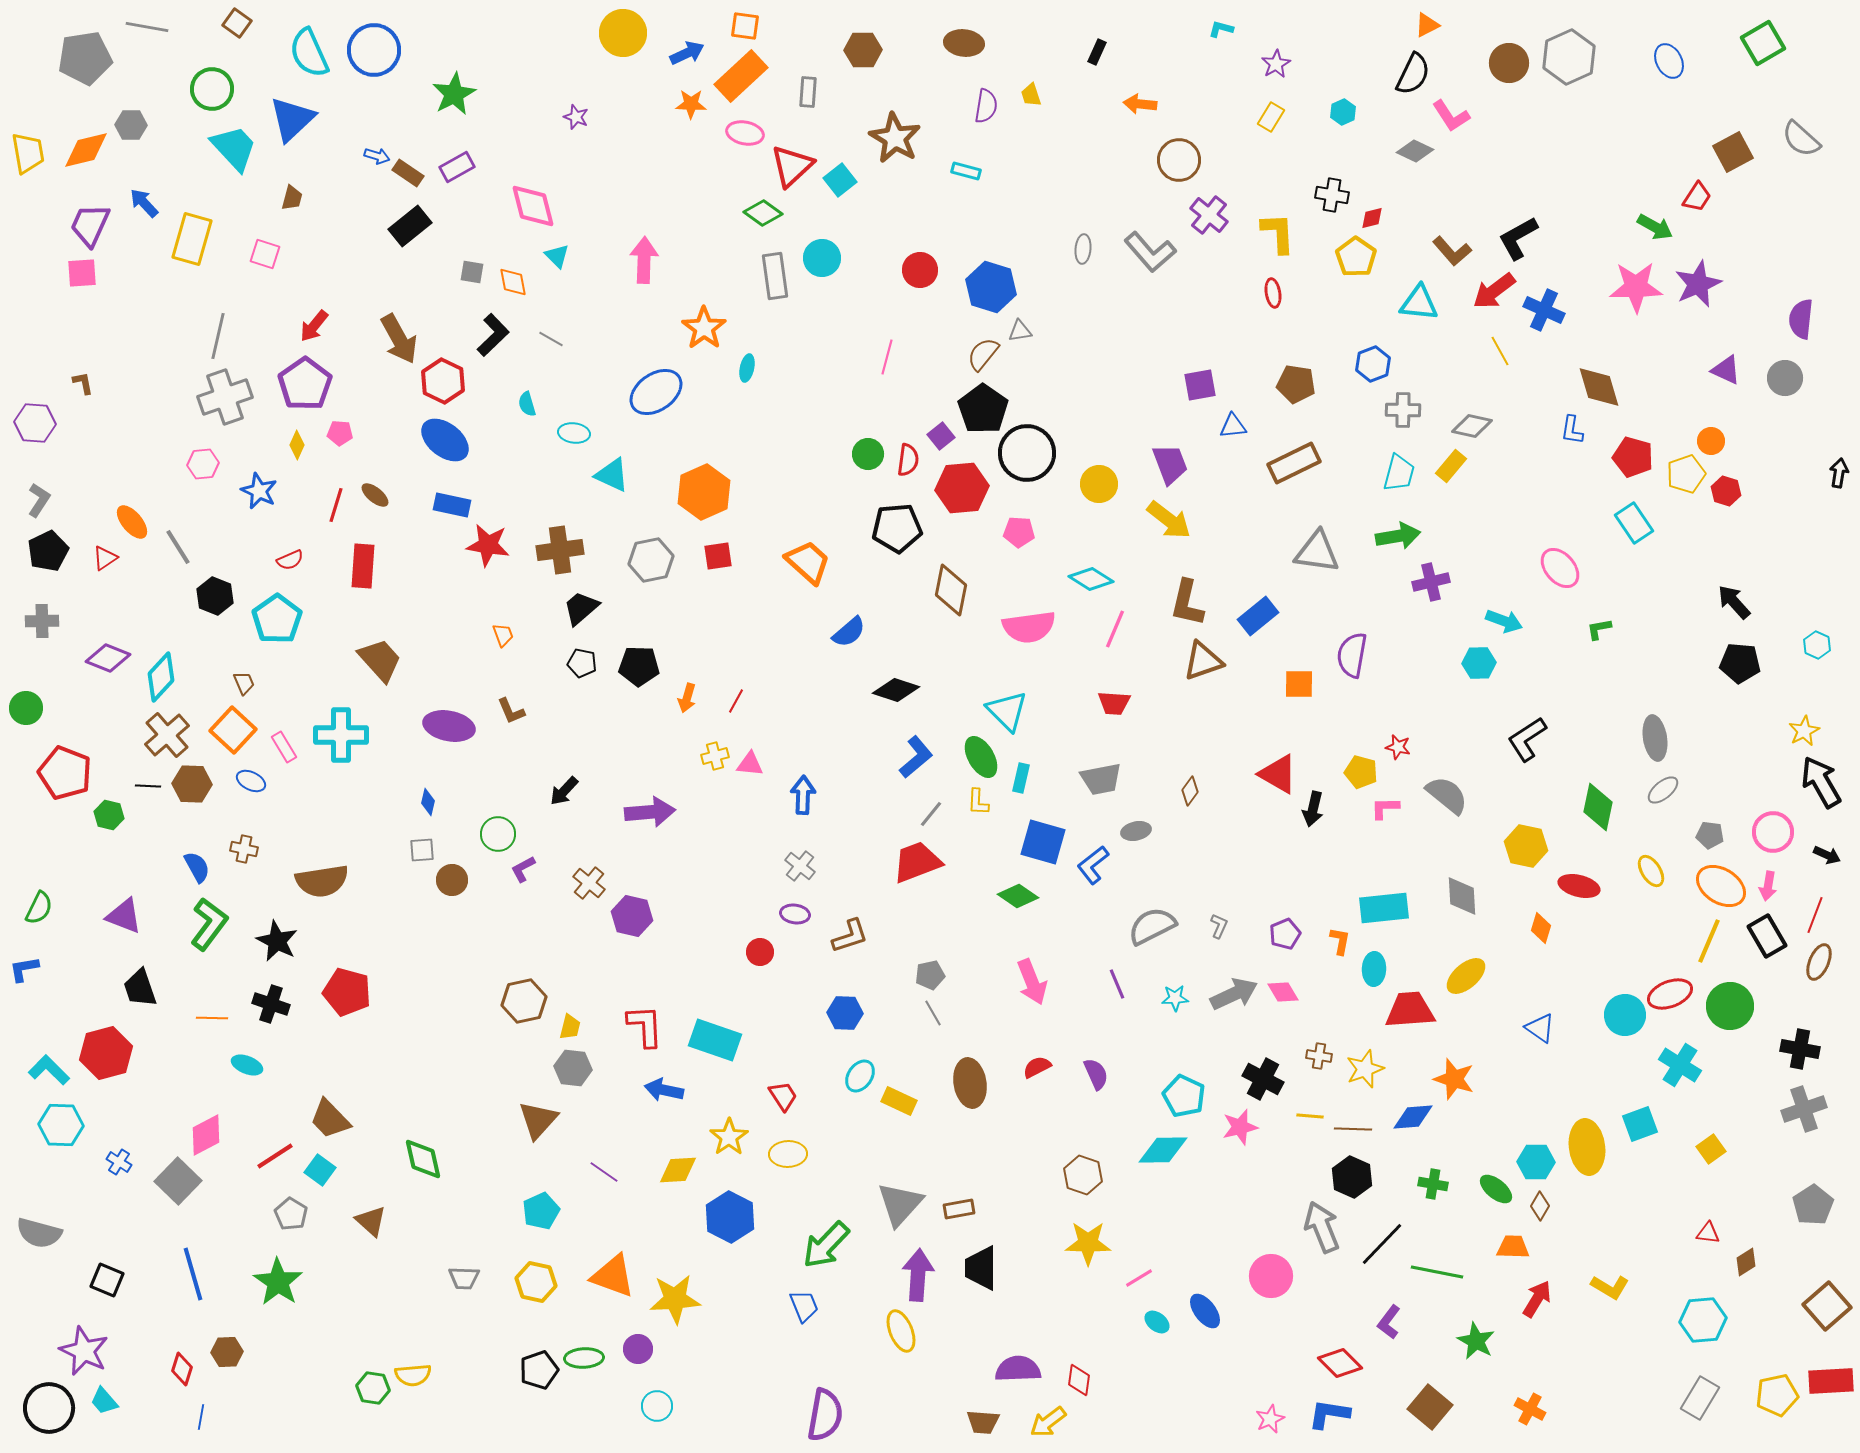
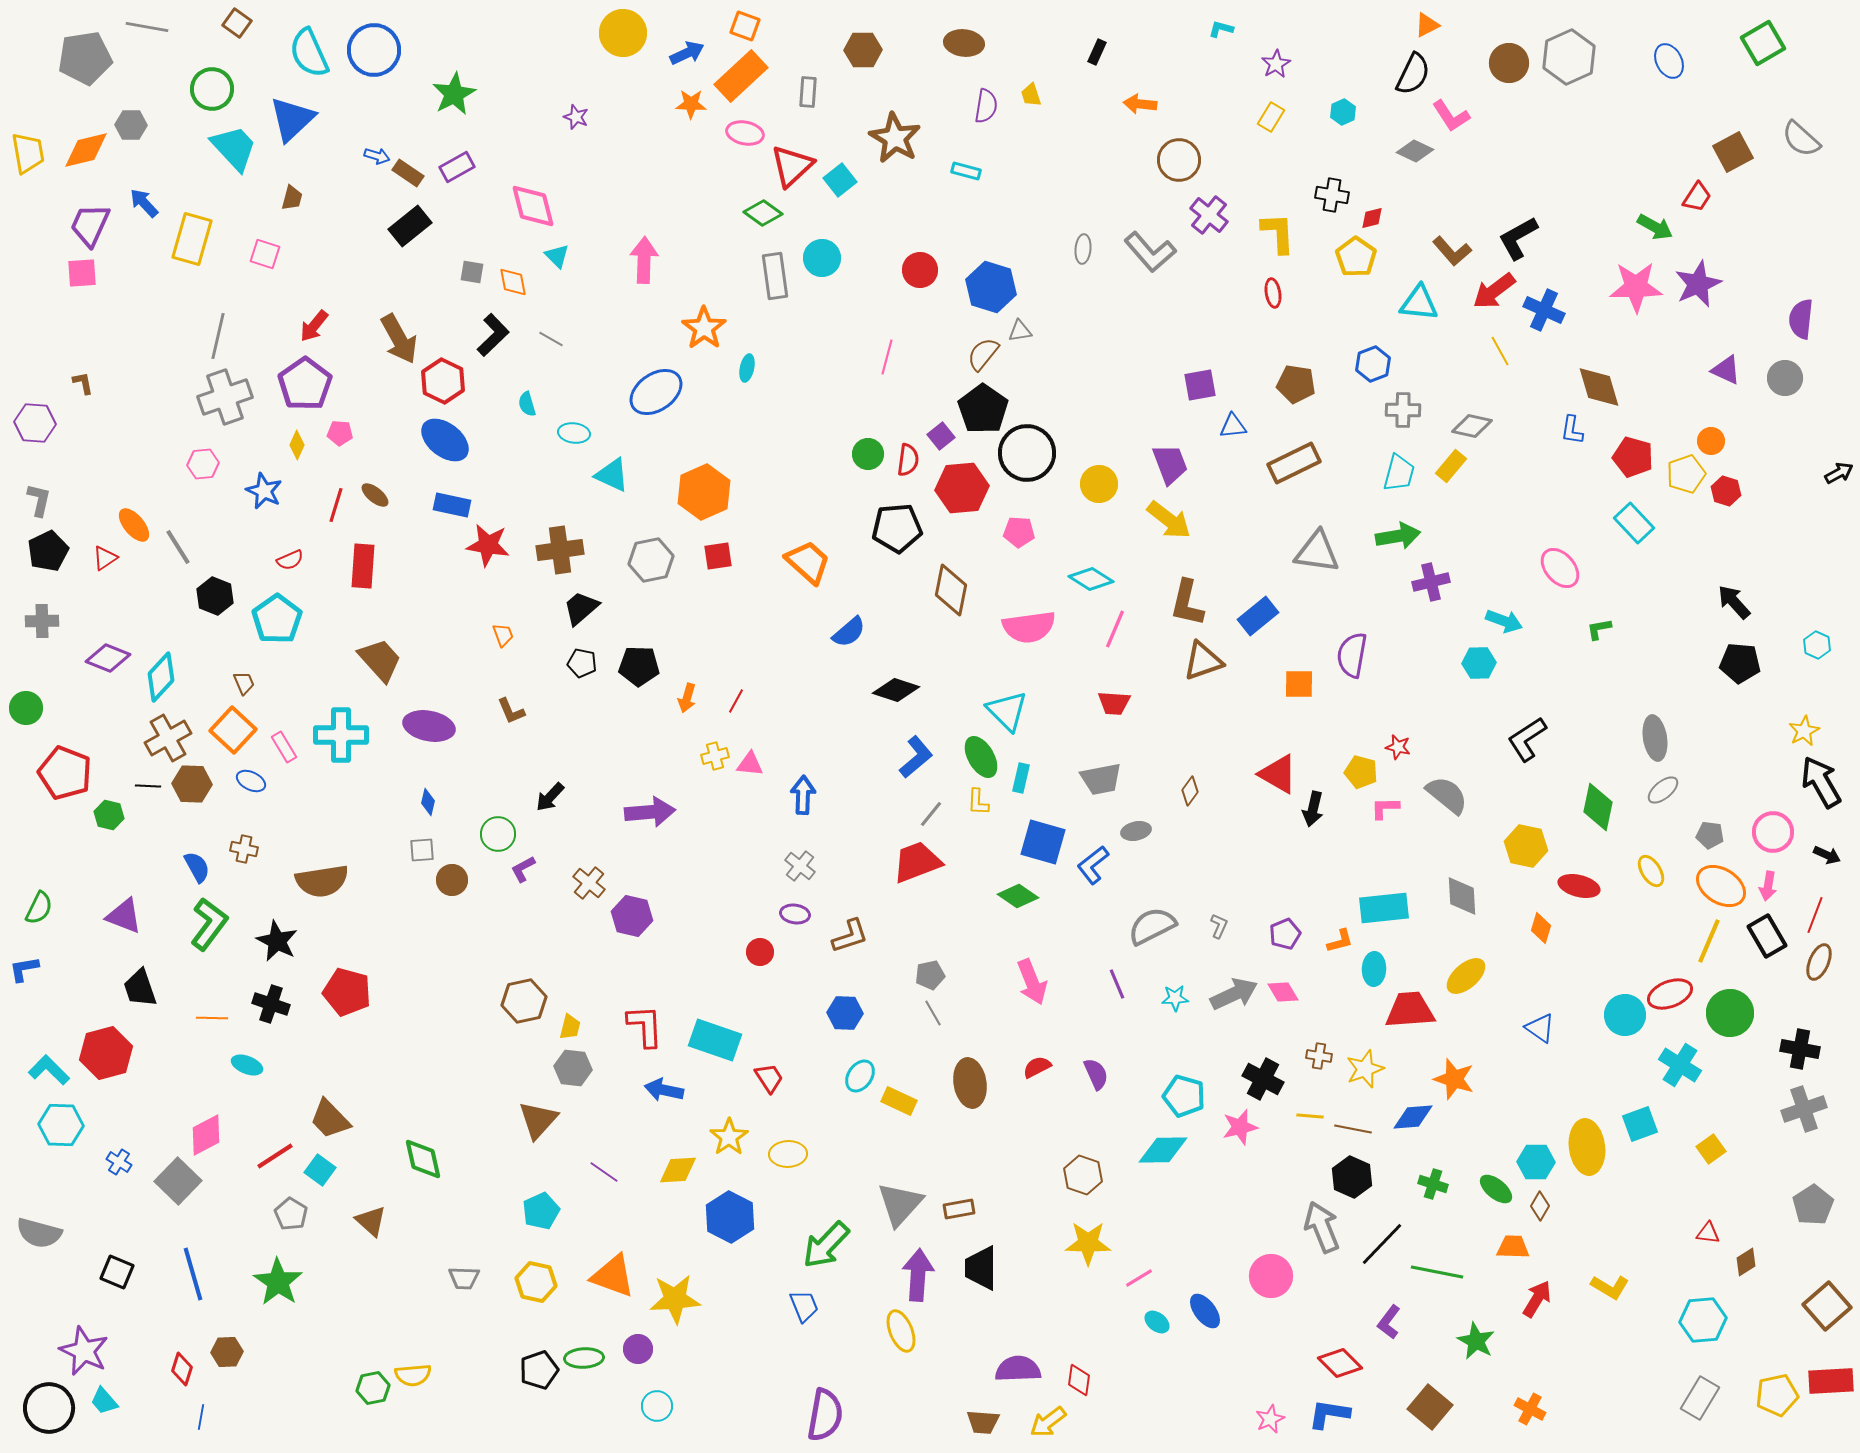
orange square at (745, 26): rotated 12 degrees clockwise
black arrow at (1839, 473): rotated 52 degrees clockwise
blue star at (259, 491): moved 5 px right
gray L-shape at (39, 500): rotated 20 degrees counterclockwise
orange ellipse at (132, 522): moved 2 px right, 3 px down
cyan rectangle at (1634, 523): rotated 9 degrees counterclockwise
purple ellipse at (449, 726): moved 20 px left
brown cross at (167, 735): moved 1 px right, 3 px down; rotated 12 degrees clockwise
black arrow at (564, 791): moved 14 px left, 6 px down
orange L-shape at (1340, 941): rotated 64 degrees clockwise
green circle at (1730, 1006): moved 7 px down
red trapezoid at (783, 1096): moved 14 px left, 18 px up
cyan pentagon at (1184, 1096): rotated 9 degrees counterclockwise
brown line at (1353, 1129): rotated 9 degrees clockwise
green cross at (1433, 1184): rotated 8 degrees clockwise
black square at (107, 1280): moved 10 px right, 8 px up
green hexagon at (373, 1388): rotated 20 degrees counterclockwise
